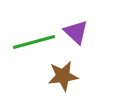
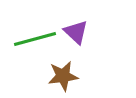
green line: moved 1 px right, 3 px up
